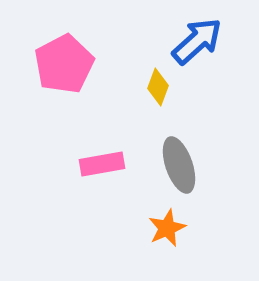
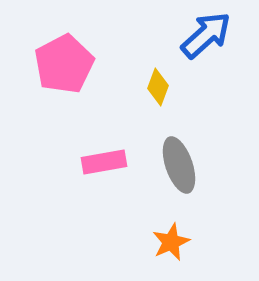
blue arrow: moved 9 px right, 6 px up
pink rectangle: moved 2 px right, 2 px up
orange star: moved 4 px right, 14 px down
